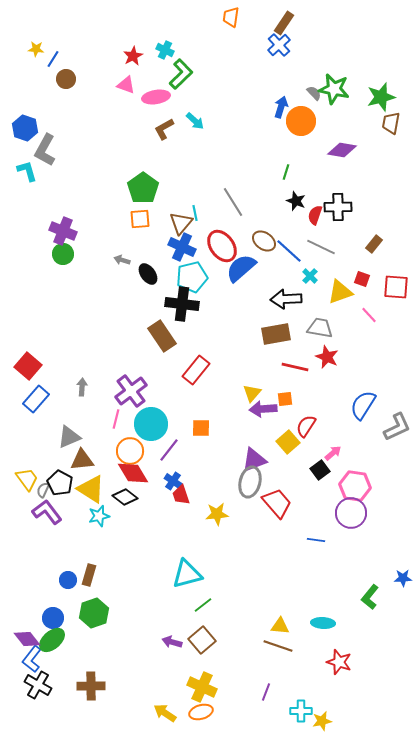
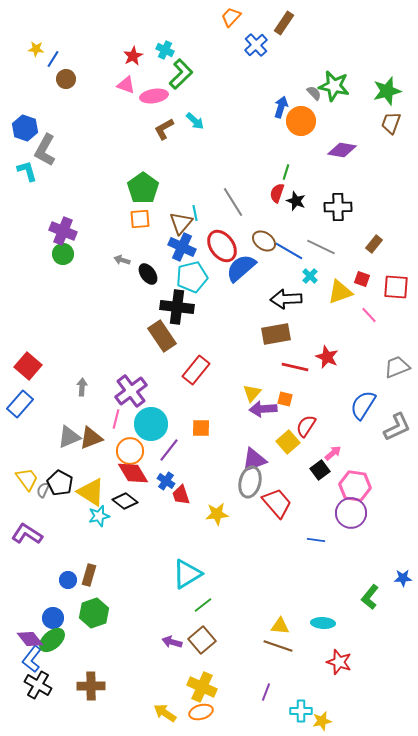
orange trapezoid at (231, 17): rotated 35 degrees clockwise
blue cross at (279, 45): moved 23 px left
green star at (334, 89): moved 3 px up
pink ellipse at (156, 97): moved 2 px left, 1 px up
green star at (381, 97): moved 6 px right, 6 px up
brown trapezoid at (391, 123): rotated 10 degrees clockwise
red semicircle at (315, 215): moved 38 px left, 22 px up
blue line at (289, 251): rotated 12 degrees counterclockwise
black cross at (182, 304): moved 5 px left, 3 px down
gray trapezoid at (320, 328): moved 77 px right, 39 px down; rotated 32 degrees counterclockwise
blue rectangle at (36, 399): moved 16 px left, 5 px down
orange square at (285, 399): rotated 21 degrees clockwise
brown triangle at (82, 460): moved 9 px right, 22 px up; rotated 15 degrees counterclockwise
blue cross at (173, 481): moved 7 px left
yellow triangle at (91, 489): moved 3 px down
black diamond at (125, 497): moved 4 px down
purple L-shape at (47, 512): moved 20 px left, 22 px down; rotated 20 degrees counterclockwise
cyan triangle at (187, 574): rotated 16 degrees counterclockwise
purple diamond at (27, 639): moved 3 px right
